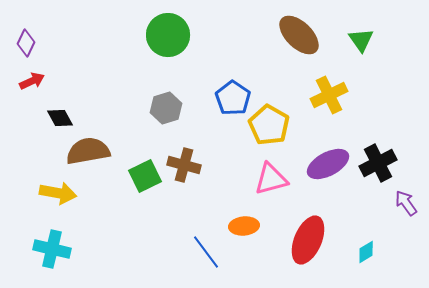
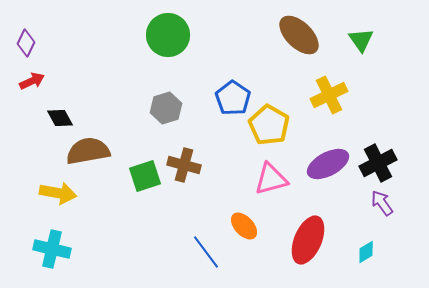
green square: rotated 8 degrees clockwise
purple arrow: moved 24 px left
orange ellipse: rotated 52 degrees clockwise
